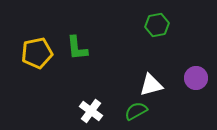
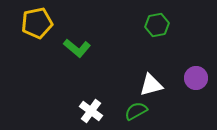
green L-shape: rotated 44 degrees counterclockwise
yellow pentagon: moved 30 px up
